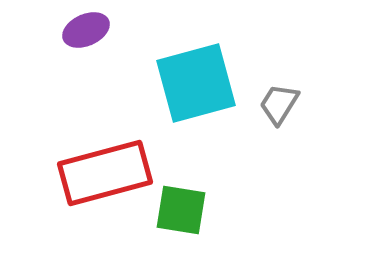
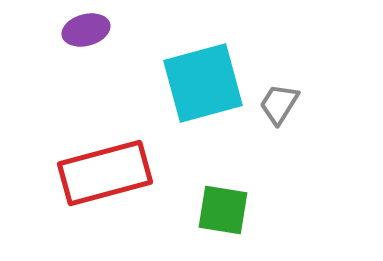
purple ellipse: rotated 9 degrees clockwise
cyan square: moved 7 px right
green square: moved 42 px right
